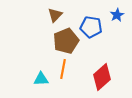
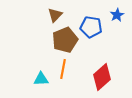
brown pentagon: moved 1 px left, 1 px up
